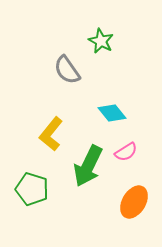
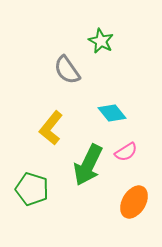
yellow L-shape: moved 6 px up
green arrow: moved 1 px up
